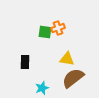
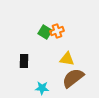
orange cross: moved 1 px left, 3 px down
green square: rotated 24 degrees clockwise
black rectangle: moved 1 px left, 1 px up
cyan star: rotated 24 degrees clockwise
